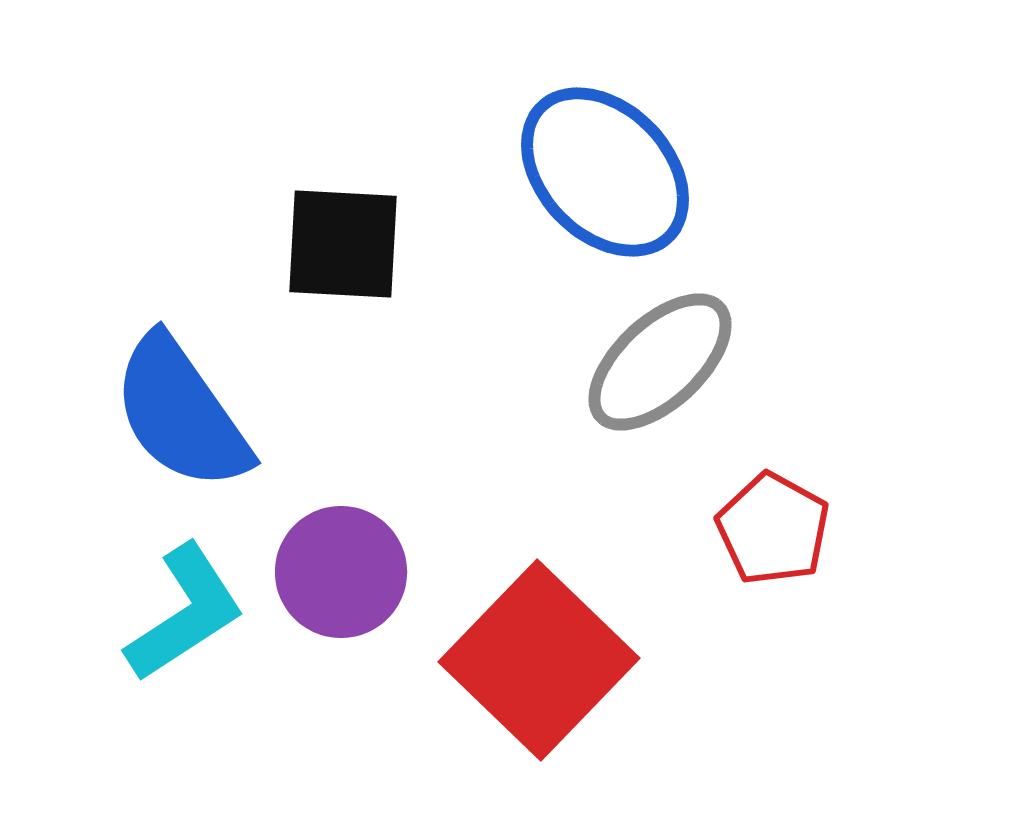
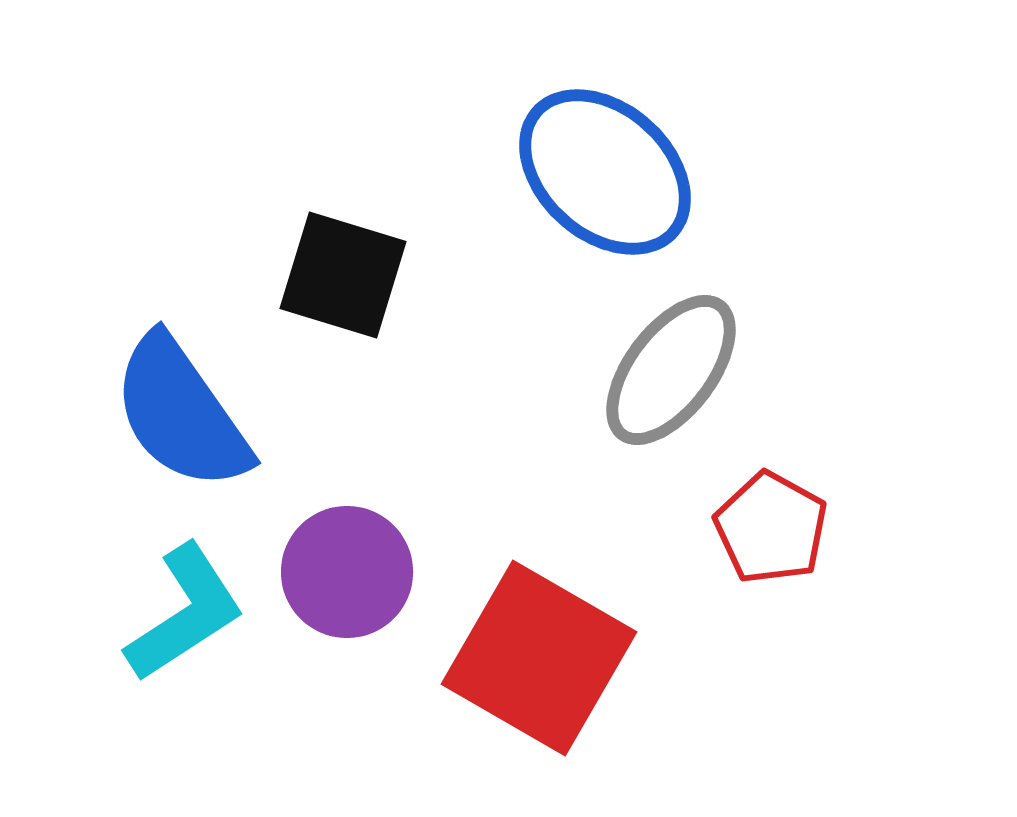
blue ellipse: rotated 4 degrees counterclockwise
black square: moved 31 px down; rotated 14 degrees clockwise
gray ellipse: moved 11 px right, 8 px down; rotated 10 degrees counterclockwise
red pentagon: moved 2 px left, 1 px up
purple circle: moved 6 px right
red square: moved 2 px up; rotated 14 degrees counterclockwise
